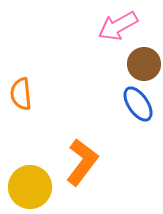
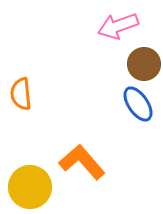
pink arrow: rotated 9 degrees clockwise
orange L-shape: rotated 78 degrees counterclockwise
